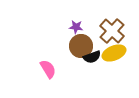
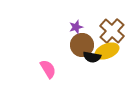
purple star: rotated 24 degrees counterclockwise
brown circle: moved 1 px right, 1 px up
yellow ellipse: moved 7 px left, 2 px up
black semicircle: rotated 30 degrees clockwise
